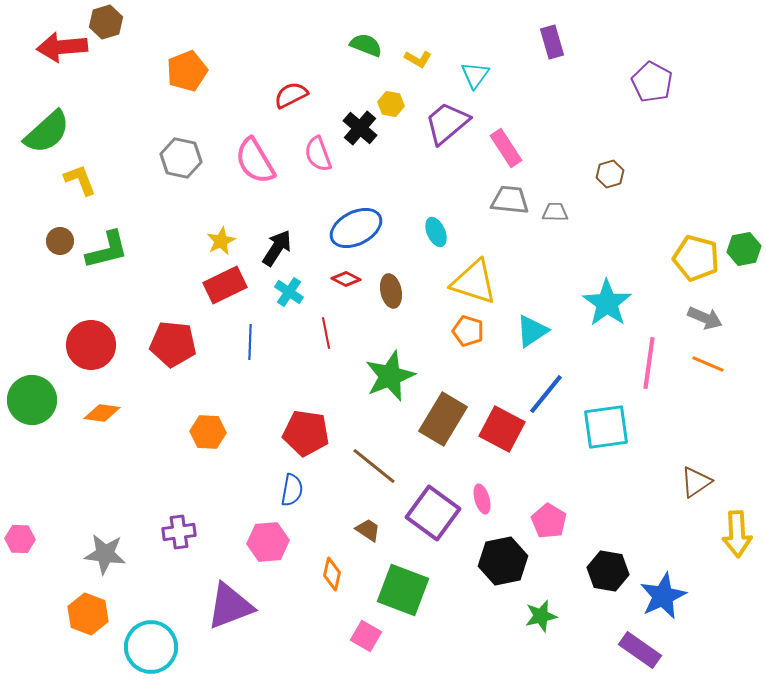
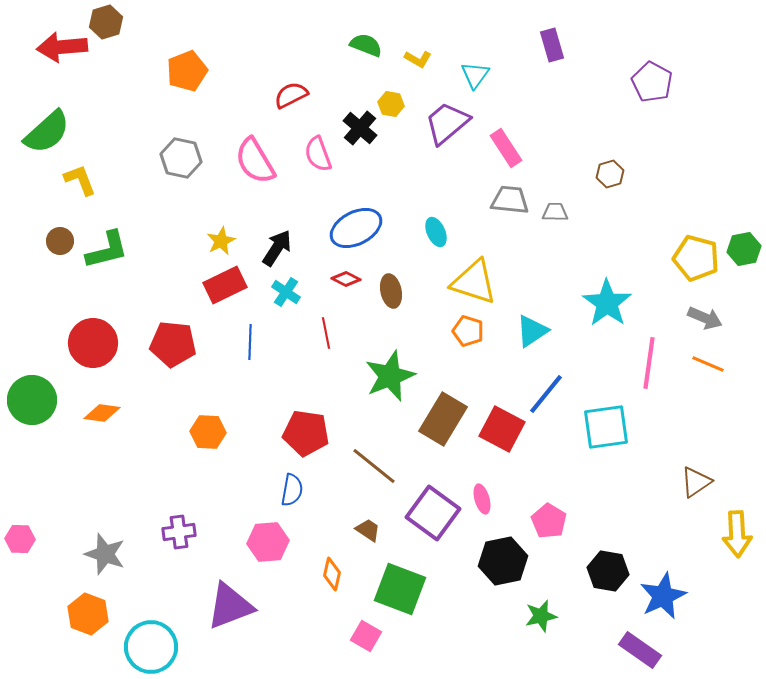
purple rectangle at (552, 42): moved 3 px down
cyan cross at (289, 292): moved 3 px left
red circle at (91, 345): moved 2 px right, 2 px up
gray star at (105, 554): rotated 12 degrees clockwise
green square at (403, 590): moved 3 px left, 1 px up
